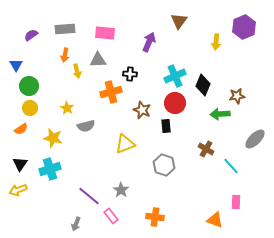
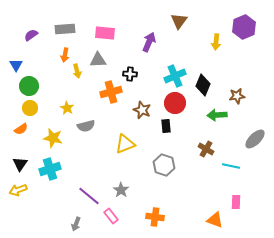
green arrow at (220, 114): moved 3 px left, 1 px down
cyan line at (231, 166): rotated 36 degrees counterclockwise
